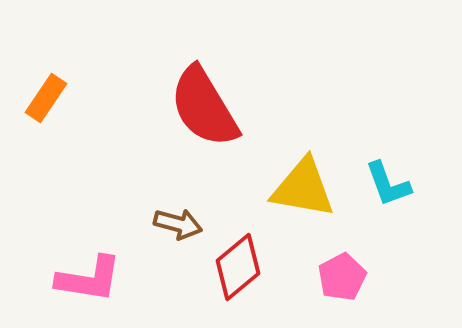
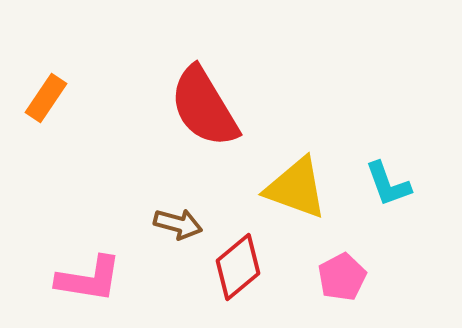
yellow triangle: moved 7 px left; rotated 10 degrees clockwise
